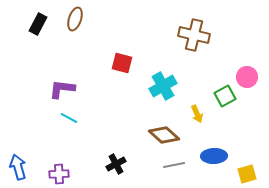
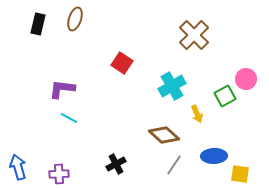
black rectangle: rotated 15 degrees counterclockwise
brown cross: rotated 32 degrees clockwise
red square: rotated 20 degrees clockwise
pink circle: moved 1 px left, 2 px down
cyan cross: moved 9 px right
gray line: rotated 45 degrees counterclockwise
yellow square: moved 7 px left; rotated 24 degrees clockwise
